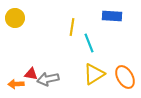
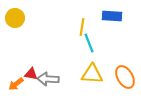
yellow line: moved 10 px right
yellow triangle: moved 2 px left; rotated 35 degrees clockwise
gray arrow: rotated 15 degrees clockwise
orange arrow: rotated 35 degrees counterclockwise
